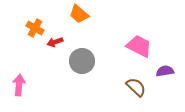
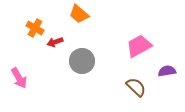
pink trapezoid: rotated 56 degrees counterclockwise
purple semicircle: moved 2 px right
pink arrow: moved 7 px up; rotated 145 degrees clockwise
